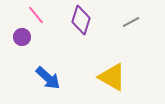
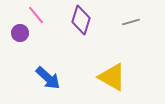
gray line: rotated 12 degrees clockwise
purple circle: moved 2 px left, 4 px up
